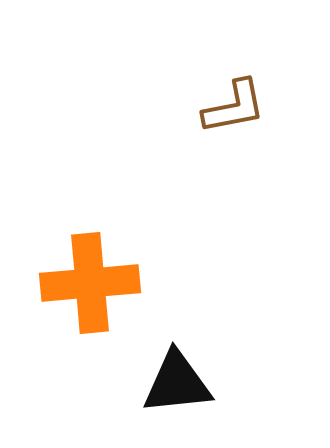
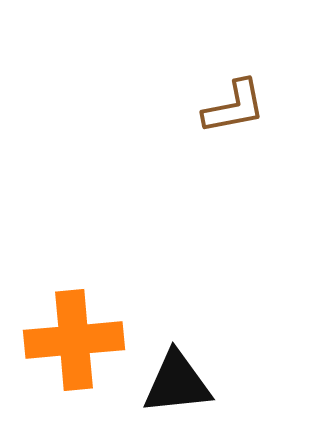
orange cross: moved 16 px left, 57 px down
